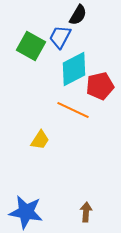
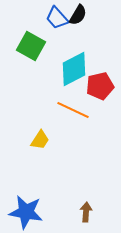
blue trapezoid: moved 3 px left, 19 px up; rotated 70 degrees counterclockwise
